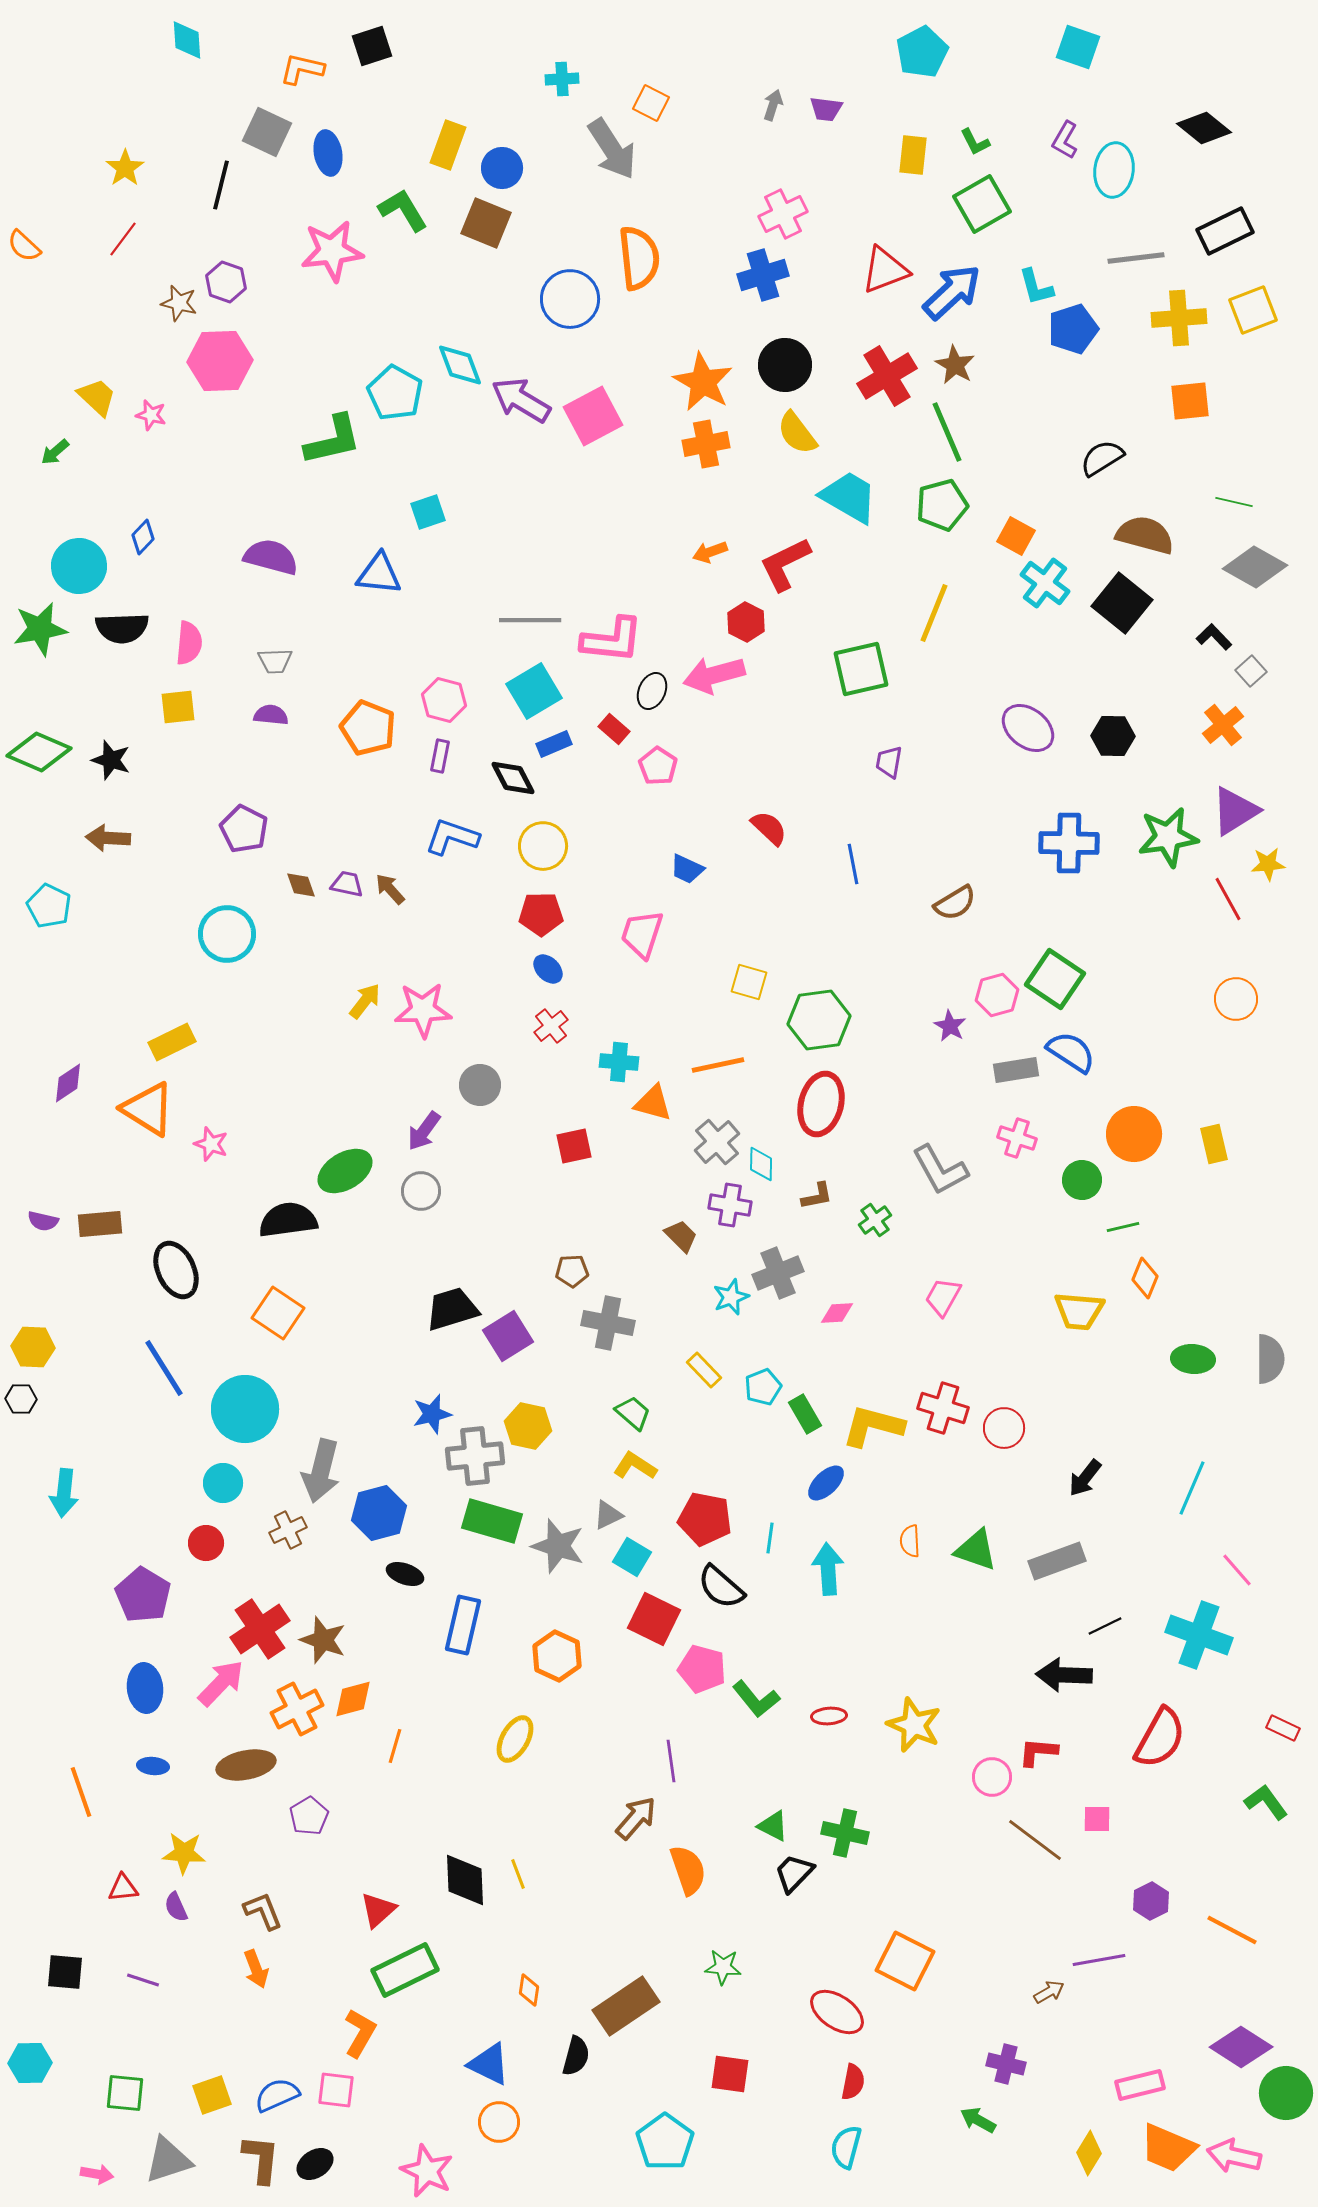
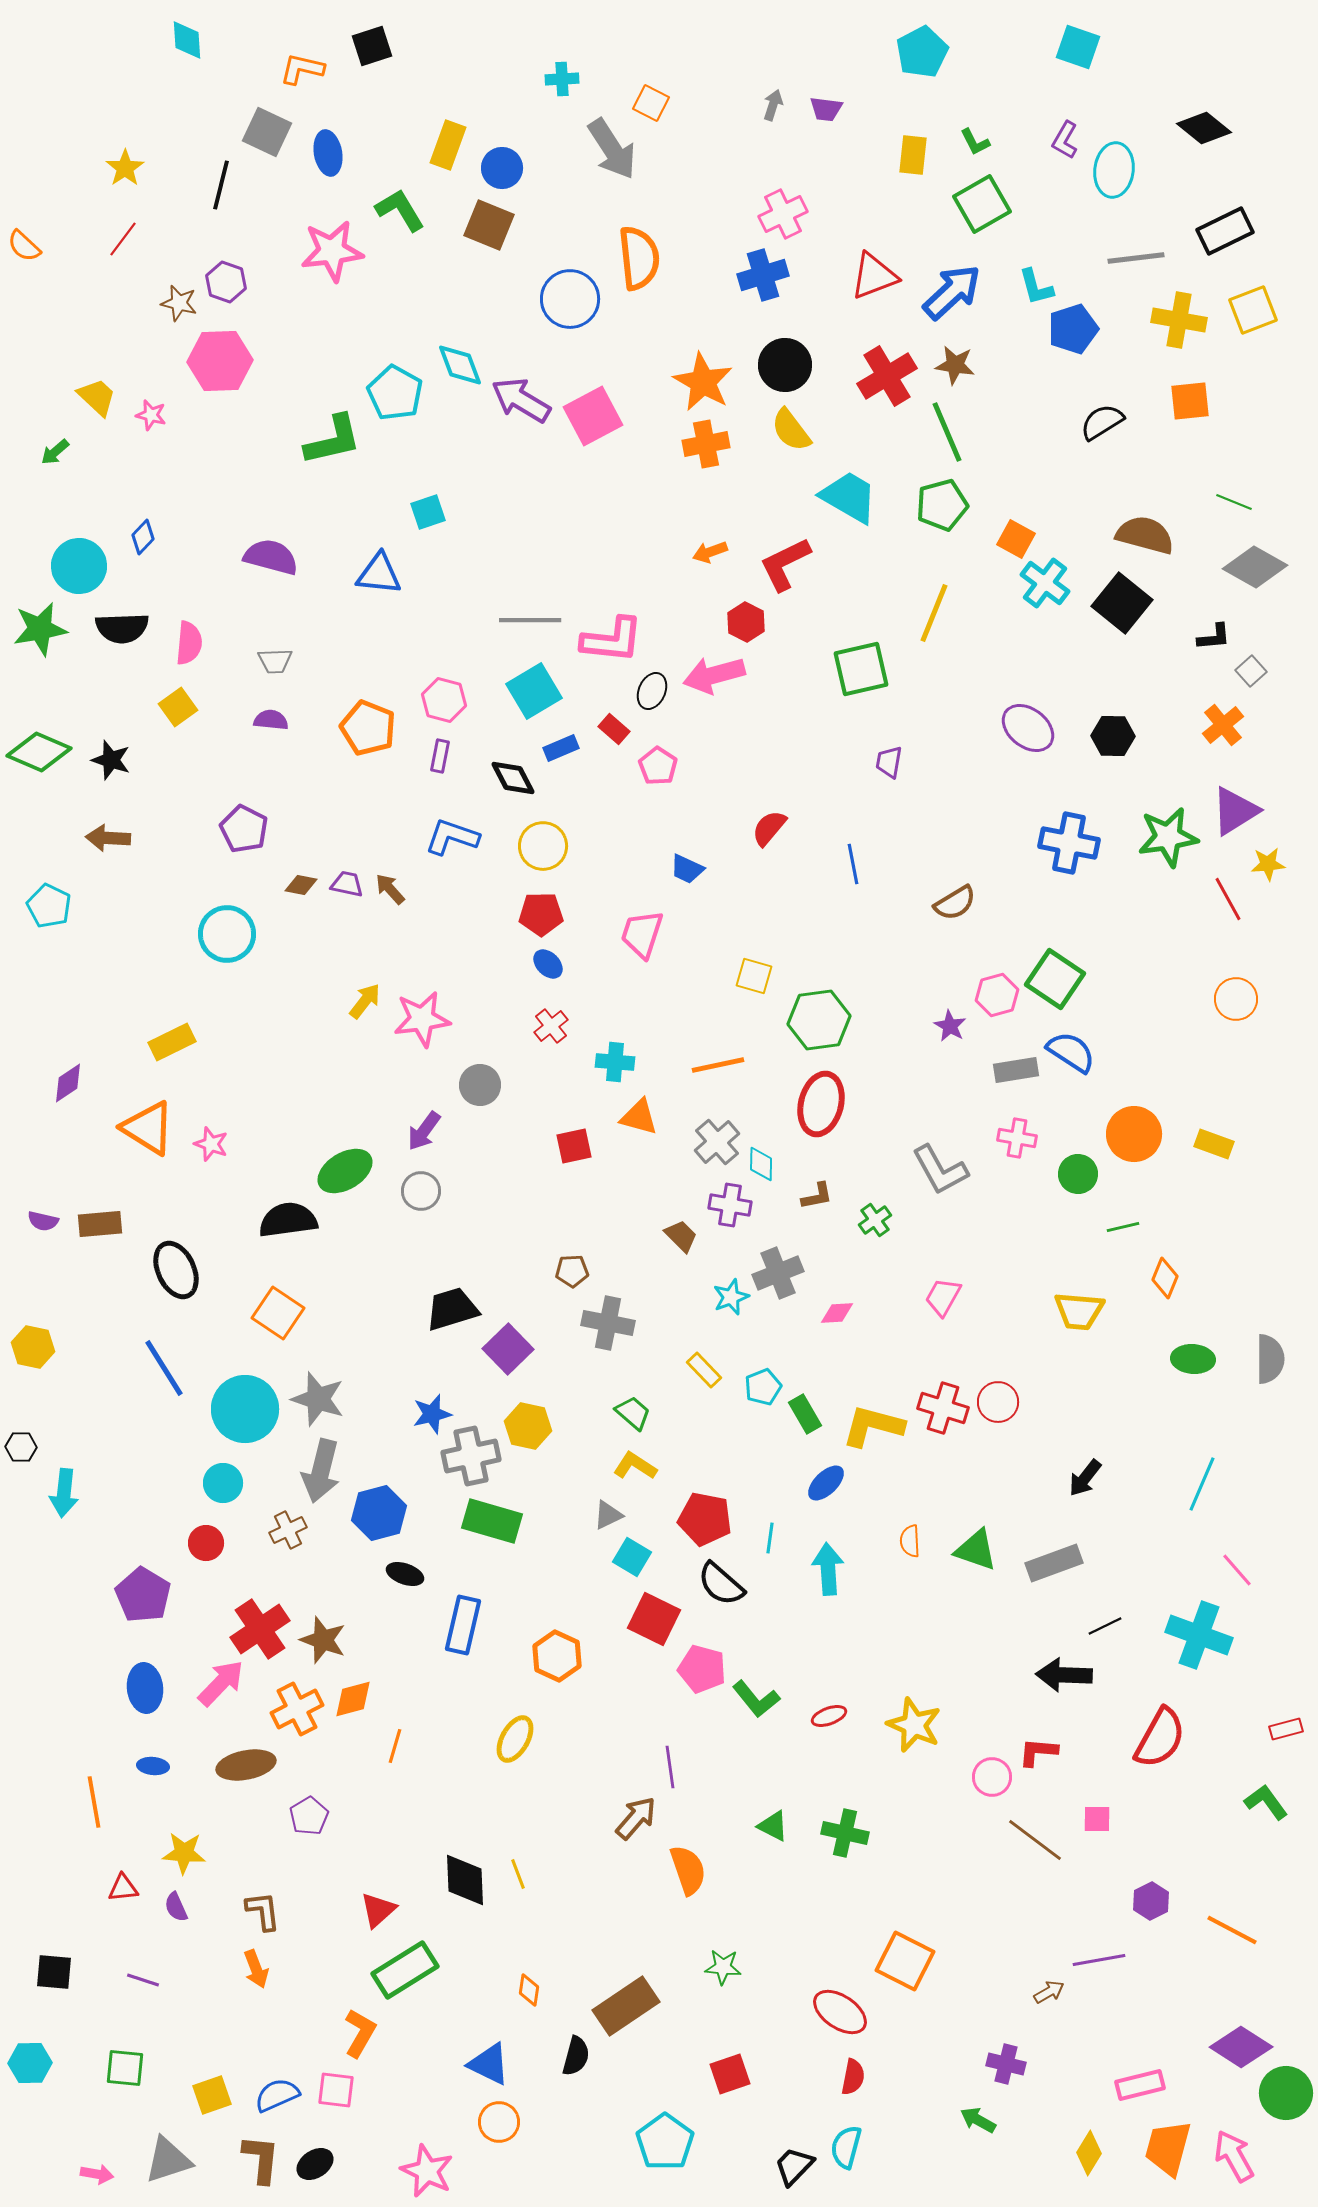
green L-shape at (403, 210): moved 3 px left
brown square at (486, 223): moved 3 px right, 2 px down
red triangle at (885, 270): moved 11 px left, 6 px down
yellow cross at (1179, 318): moved 2 px down; rotated 14 degrees clockwise
brown star at (955, 365): rotated 21 degrees counterclockwise
yellow semicircle at (797, 433): moved 6 px left, 3 px up
black semicircle at (1102, 458): moved 36 px up
green line at (1234, 502): rotated 9 degrees clockwise
orange square at (1016, 536): moved 3 px down
black L-shape at (1214, 637): rotated 129 degrees clockwise
yellow square at (178, 707): rotated 30 degrees counterclockwise
purple semicircle at (271, 715): moved 5 px down
blue rectangle at (554, 744): moved 7 px right, 4 px down
red semicircle at (769, 828): rotated 93 degrees counterclockwise
blue cross at (1069, 843): rotated 10 degrees clockwise
brown diamond at (301, 885): rotated 60 degrees counterclockwise
blue ellipse at (548, 969): moved 5 px up
yellow square at (749, 982): moved 5 px right, 6 px up
pink star at (423, 1010): moved 1 px left, 9 px down; rotated 6 degrees counterclockwise
cyan cross at (619, 1062): moved 4 px left
orange triangle at (653, 1103): moved 14 px left, 14 px down
orange triangle at (148, 1109): moved 19 px down
pink cross at (1017, 1138): rotated 9 degrees counterclockwise
yellow rectangle at (1214, 1144): rotated 57 degrees counterclockwise
green circle at (1082, 1180): moved 4 px left, 6 px up
orange diamond at (1145, 1278): moved 20 px right
purple square at (508, 1336): moved 13 px down; rotated 12 degrees counterclockwise
yellow hexagon at (33, 1347): rotated 9 degrees clockwise
black hexagon at (21, 1399): moved 48 px down
red circle at (1004, 1428): moved 6 px left, 26 px up
gray cross at (475, 1456): moved 4 px left; rotated 6 degrees counterclockwise
cyan line at (1192, 1488): moved 10 px right, 4 px up
gray star at (558, 1546): moved 240 px left, 147 px up
gray rectangle at (1057, 1561): moved 3 px left, 2 px down
black semicircle at (721, 1587): moved 3 px up
red ellipse at (829, 1716): rotated 16 degrees counterclockwise
red rectangle at (1283, 1728): moved 3 px right, 1 px down; rotated 40 degrees counterclockwise
purple line at (671, 1761): moved 1 px left, 6 px down
orange line at (81, 1792): moved 13 px right, 10 px down; rotated 9 degrees clockwise
black trapezoid at (794, 1873): moved 293 px down
brown L-shape at (263, 1911): rotated 15 degrees clockwise
green rectangle at (405, 1970): rotated 6 degrees counterclockwise
black square at (65, 1972): moved 11 px left
red ellipse at (837, 2012): moved 3 px right
red square at (730, 2074): rotated 27 degrees counterclockwise
red semicircle at (853, 2082): moved 5 px up
green square at (125, 2093): moved 25 px up
orange trapezoid at (1168, 2148): rotated 82 degrees clockwise
pink arrow at (1234, 2156): rotated 48 degrees clockwise
